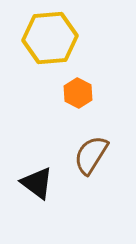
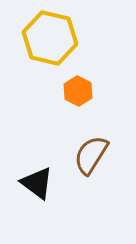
yellow hexagon: rotated 18 degrees clockwise
orange hexagon: moved 2 px up
